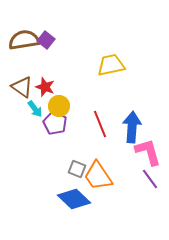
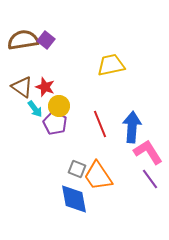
brown semicircle: moved 1 px left
pink L-shape: rotated 16 degrees counterclockwise
blue diamond: rotated 36 degrees clockwise
